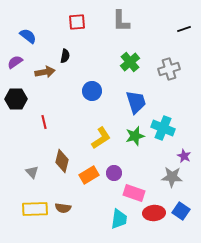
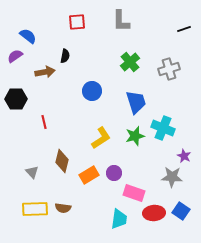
purple semicircle: moved 6 px up
